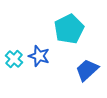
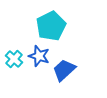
cyan pentagon: moved 18 px left, 3 px up
blue trapezoid: moved 23 px left
